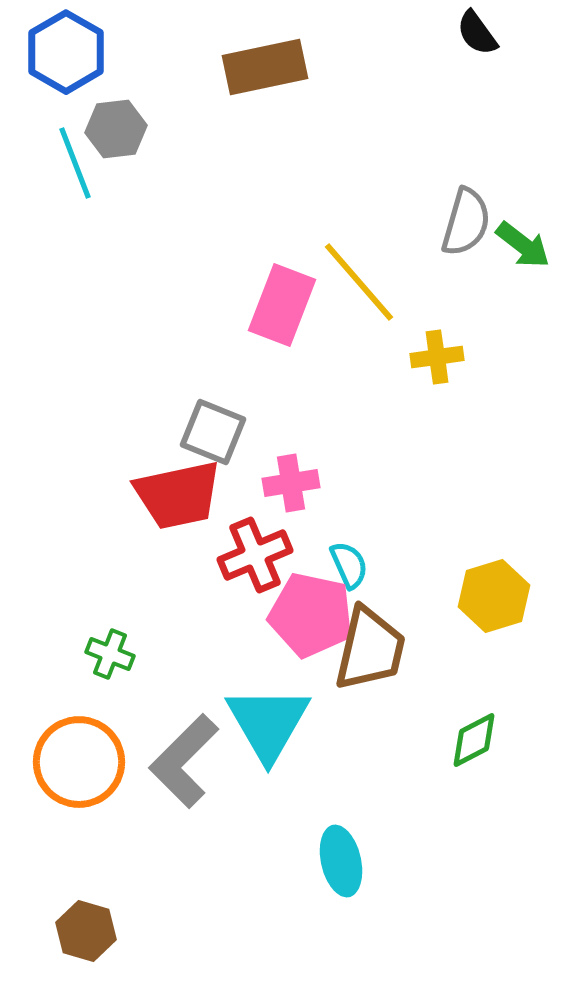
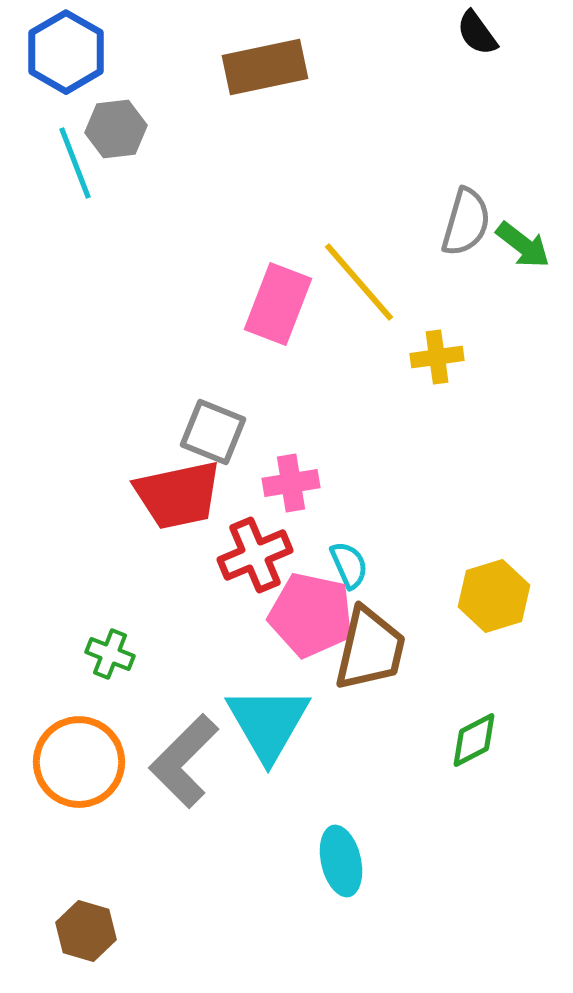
pink rectangle: moved 4 px left, 1 px up
